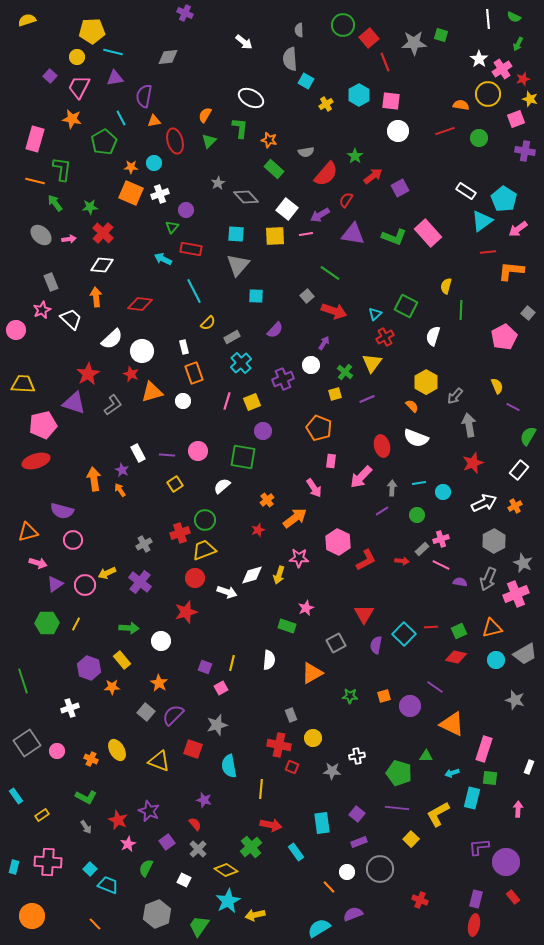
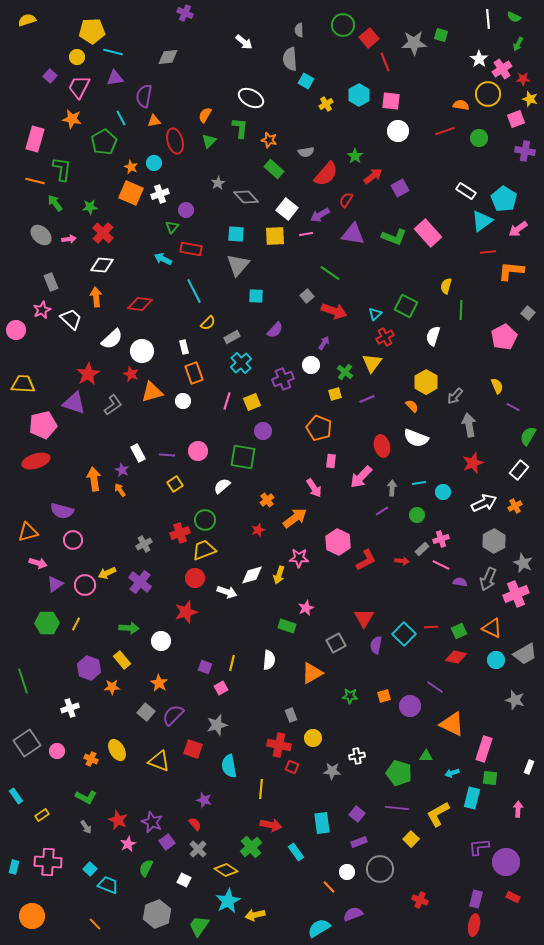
red star at (523, 79): rotated 16 degrees clockwise
orange star at (131, 167): rotated 24 degrees clockwise
red triangle at (364, 614): moved 4 px down
orange triangle at (492, 628): rotated 40 degrees clockwise
purple star at (149, 811): moved 3 px right, 11 px down
red rectangle at (513, 897): rotated 24 degrees counterclockwise
